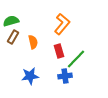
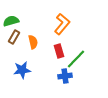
brown rectangle: moved 1 px right
blue star: moved 8 px left, 6 px up
